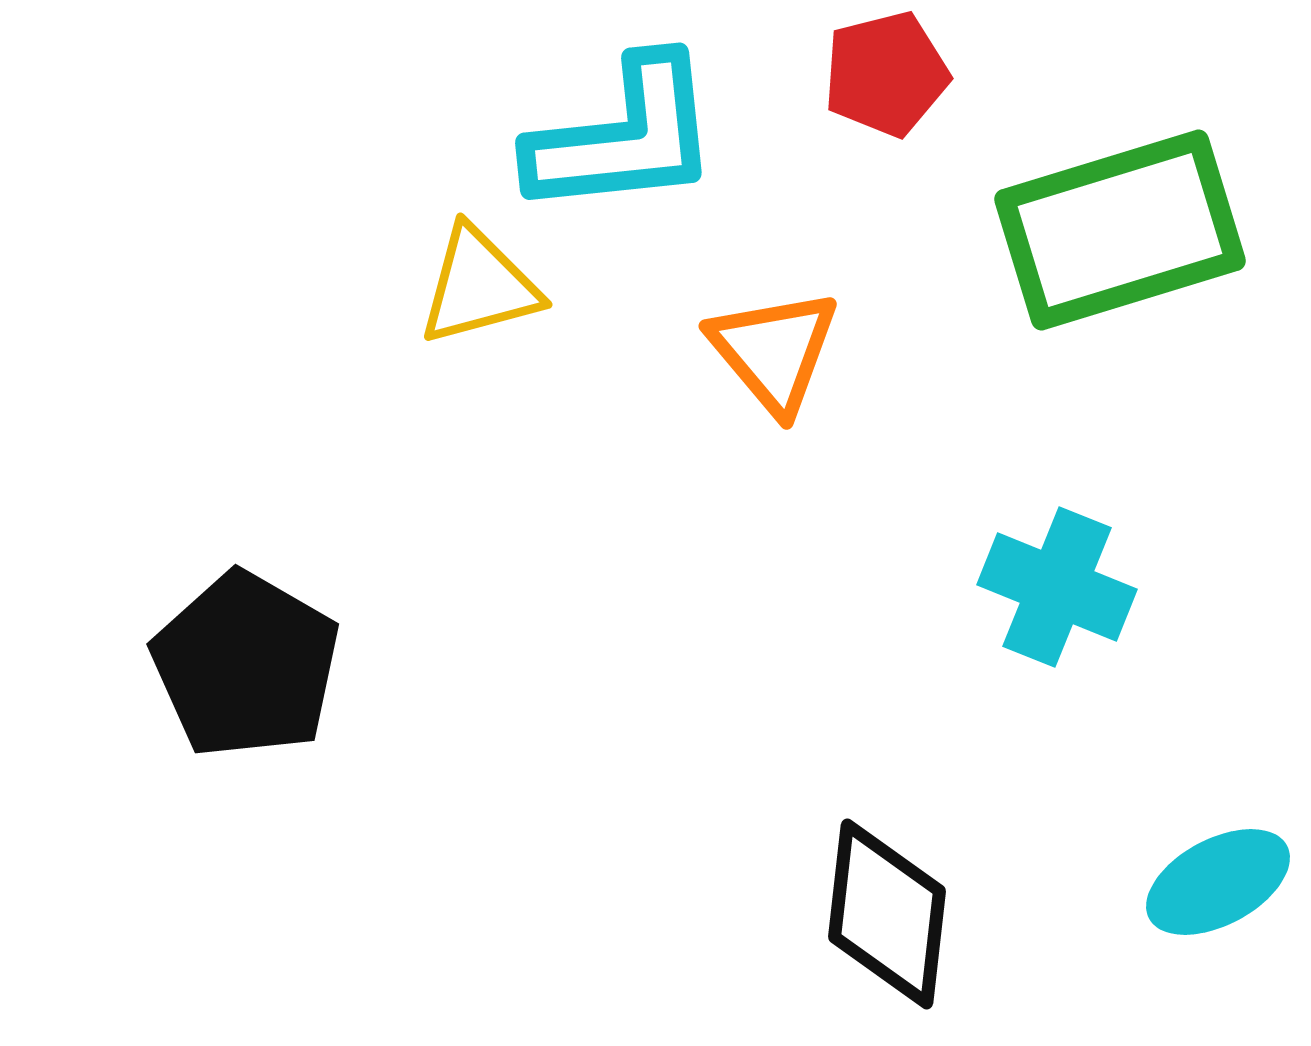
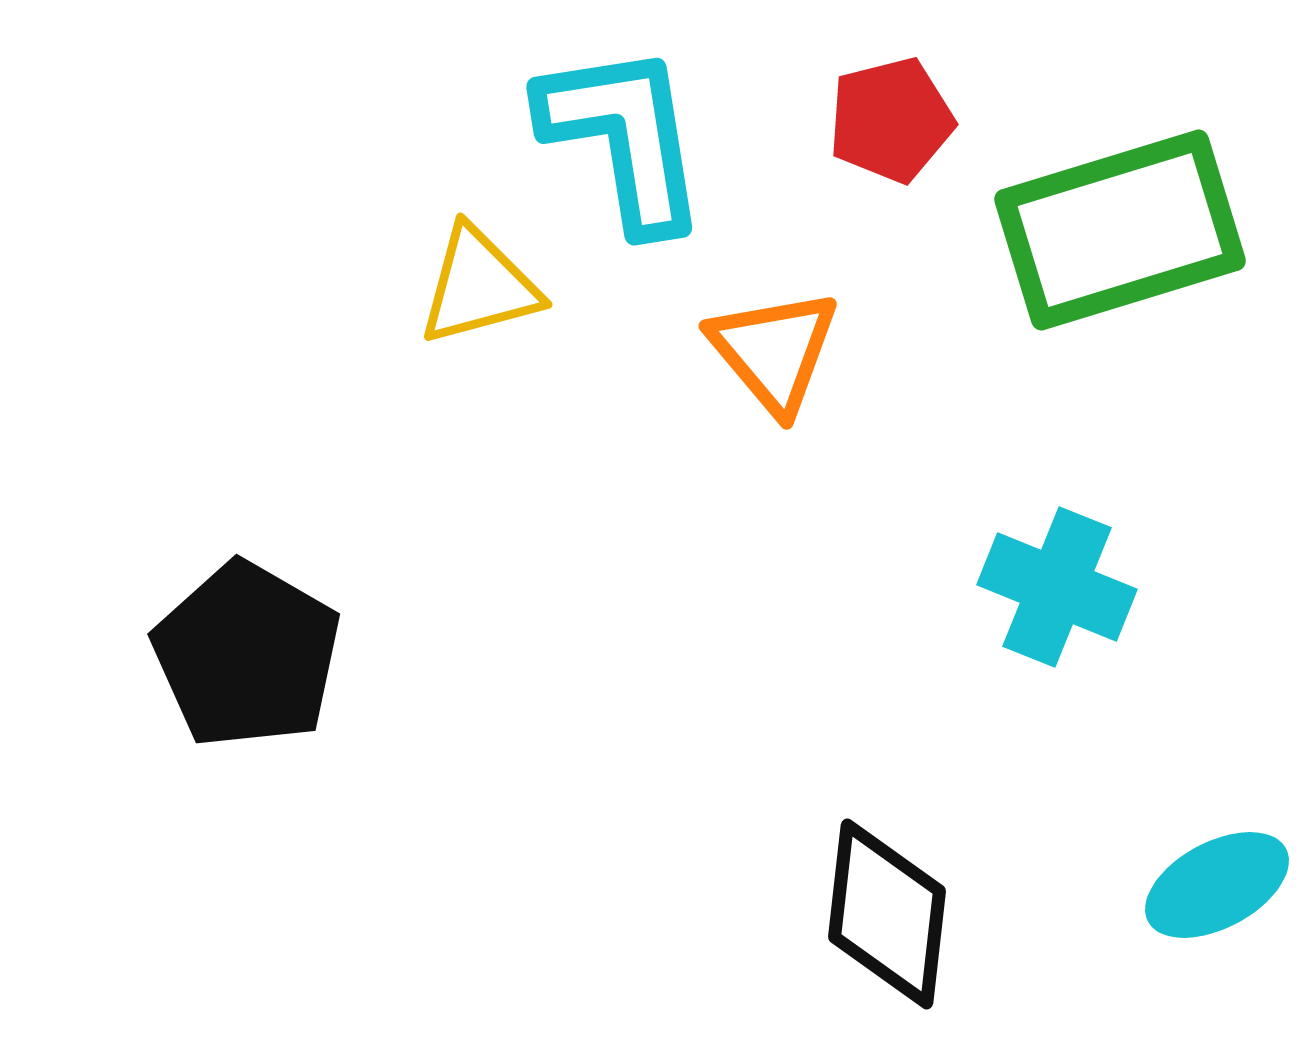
red pentagon: moved 5 px right, 46 px down
cyan L-shape: rotated 93 degrees counterclockwise
black pentagon: moved 1 px right, 10 px up
cyan ellipse: moved 1 px left, 3 px down
